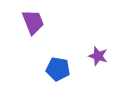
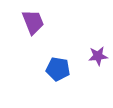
purple star: rotated 24 degrees counterclockwise
